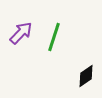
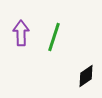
purple arrow: rotated 45 degrees counterclockwise
